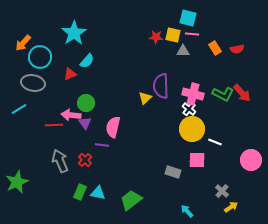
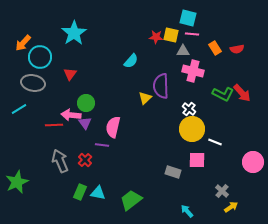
yellow square: moved 2 px left
cyan semicircle: moved 44 px right
red triangle: rotated 32 degrees counterclockwise
pink cross: moved 23 px up
pink circle: moved 2 px right, 2 px down
